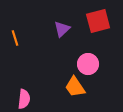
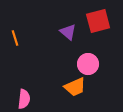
purple triangle: moved 6 px right, 3 px down; rotated 36 degrees counterclockwise
orange trapezoid: rotated 80 degrees counterclockwise
